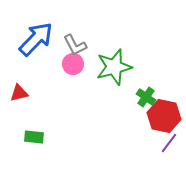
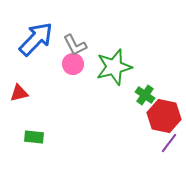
green cross: moved 1 px left, 2 px up
